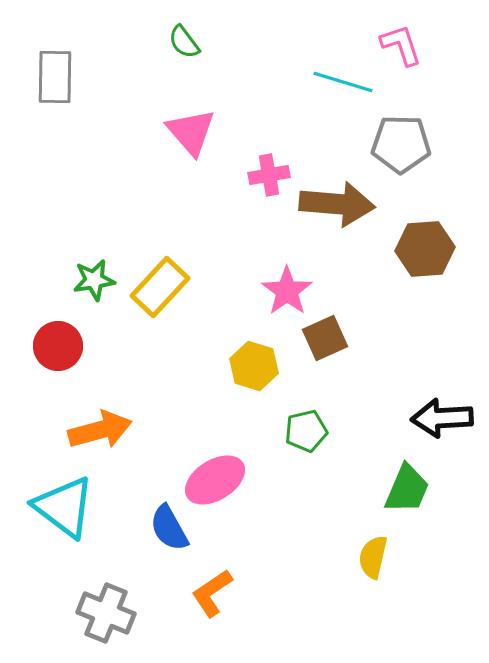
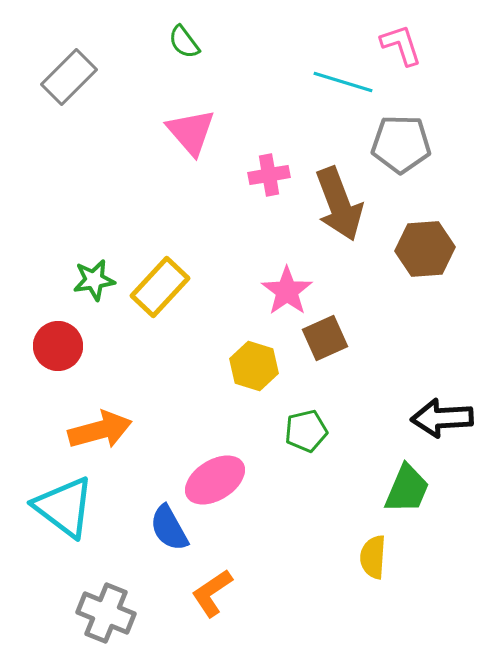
gray rectangle: moved 14 px right; rotated 44 degrees clockwise
brown arrow: moved 2 px right; rotated 64 degrees clockwise
yellow semicircle: rotated 9 degrees counterclockwise
